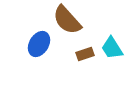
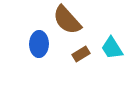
blue ellipse: rotated 30 degrees counterclockwise
brown rectangle: moved 4 px left; rotated 12 degrees counterclockwise
